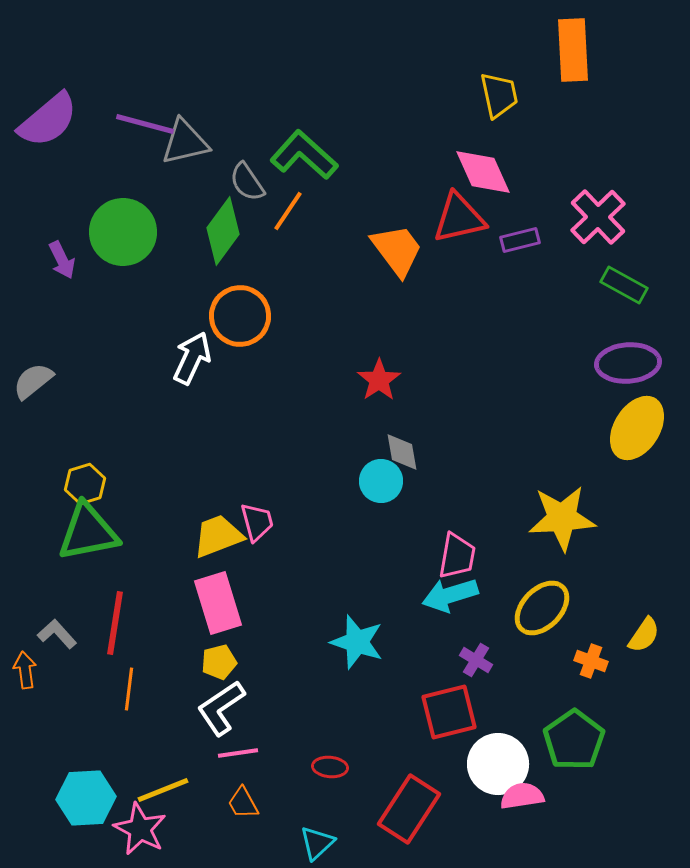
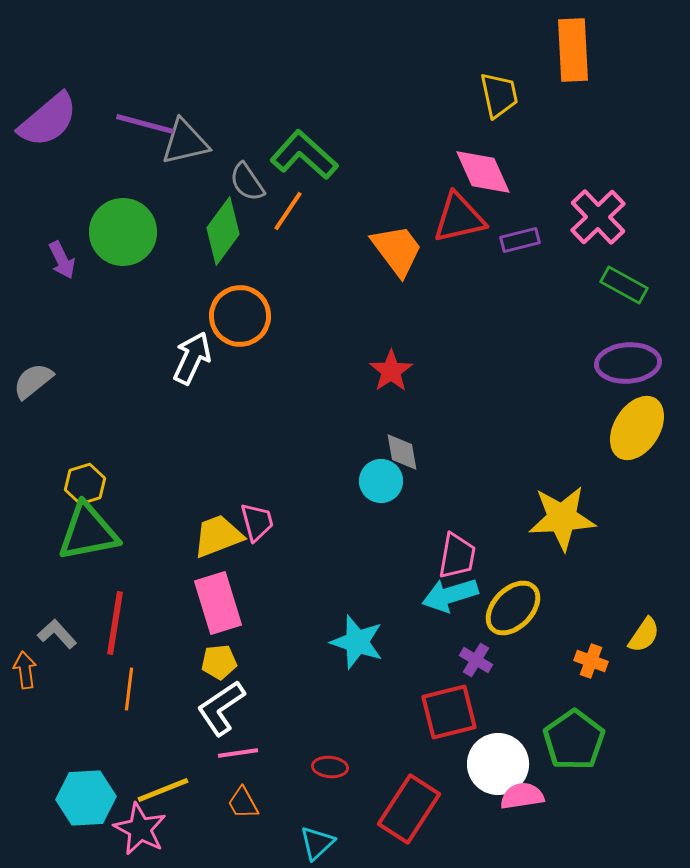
red star at (379, 380): moved 12 px right, 9 px up
yellow ellipse at (542, 608): moved 29 px left
yellow pentagon at (219, 662): rotated 8 degrees clockwise
